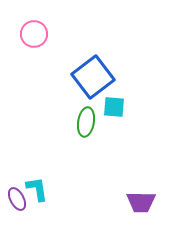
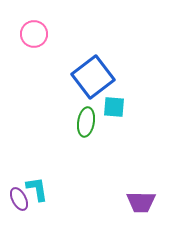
purple ellipse: moved 2 px right
